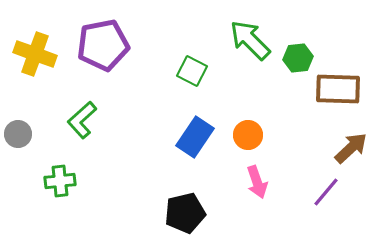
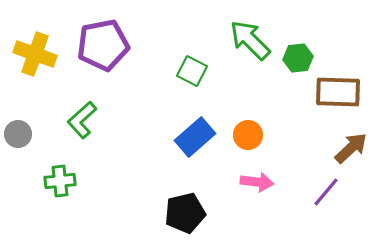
brown rectangle: moved 3 px down
blue rectangle: rotated 15 degrees clockwise
pink arrow: rotated 64 degrees counterclockwise
